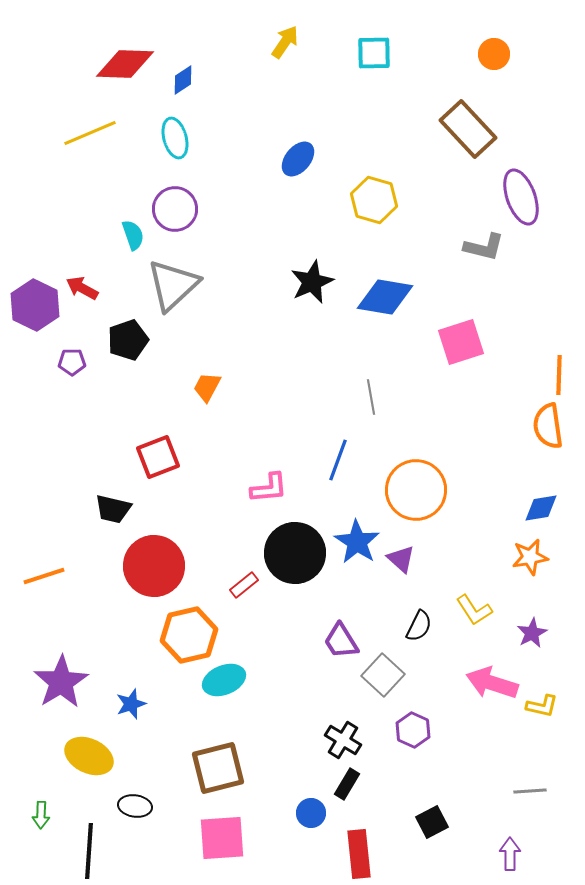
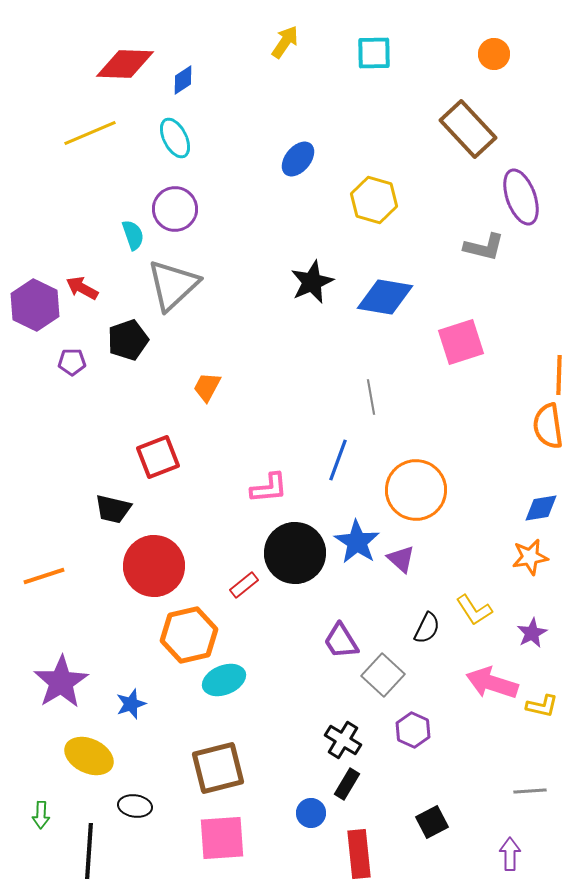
cyan ellipse at (175, 138): rotated 12 degrees counterclockwise
black semicircle at (419, 626): moved 8 px right, 2 px down
